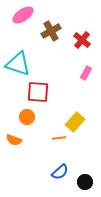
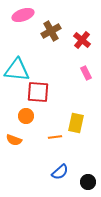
pink ellipse: rotated 15 degrees clockwise
cyan triangle: moved 1 px left, 6 px down; rotated 12 degrees counterclockwise
pink rectangle: rotated 56 degrees counterclockwise
orange circle: moved 1 px left, 1 px up
yellow rectangle: moved 1 px right, 1 px down; rotated 30 degrees counterclockwise
orange line: moved 4 px left, 1 px up
black circle: moved 3 px right
